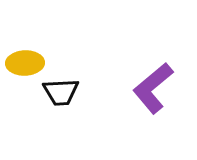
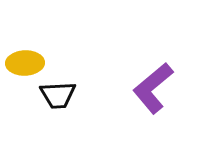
black trapezoid: moved 3 px left, 3 px down
